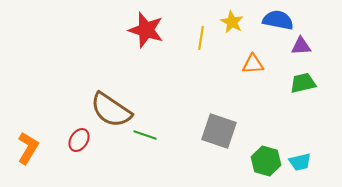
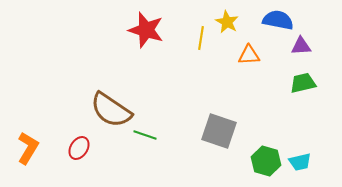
yellow star: moved 5 px left
orange triangle: moved 4 px left, 9 px up
red ellipse: moved 8 px down
